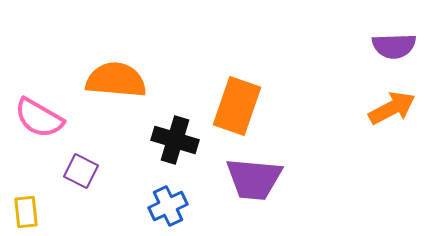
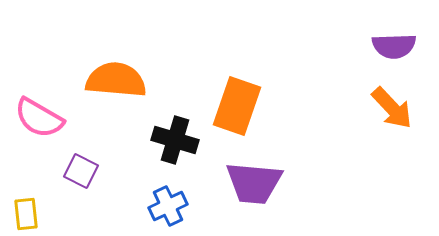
orange arrow: rotated 75 degrees clockwise
purple trapezoid: moved 4 px down
yellow rectangle: moved 2 px down
